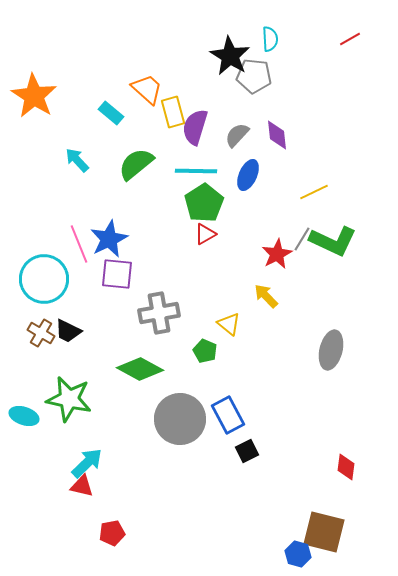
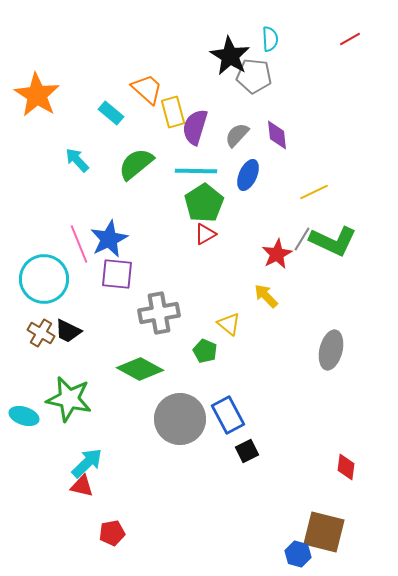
orange star at (34, 96): moved 3 px right, 1 px up
